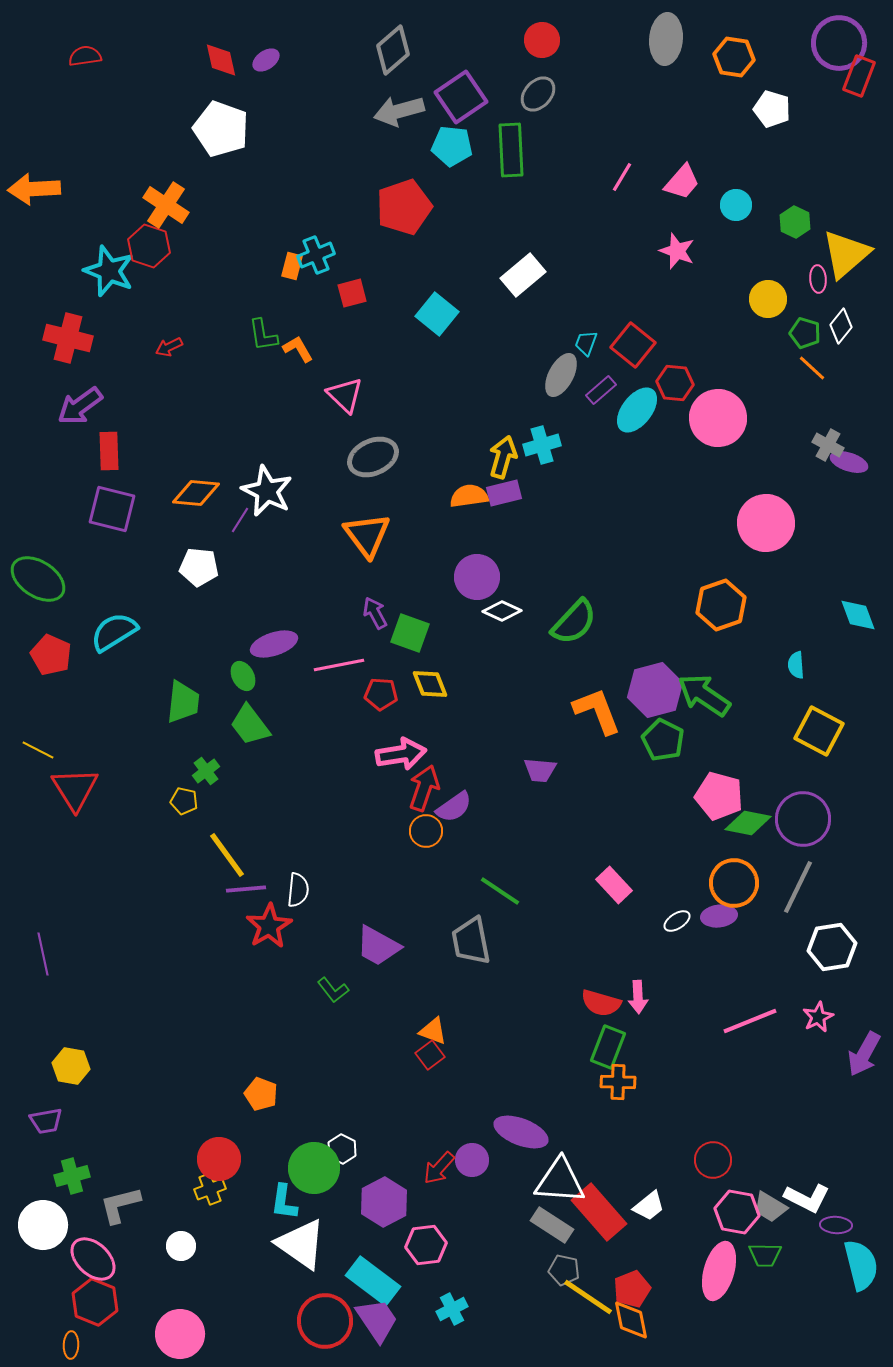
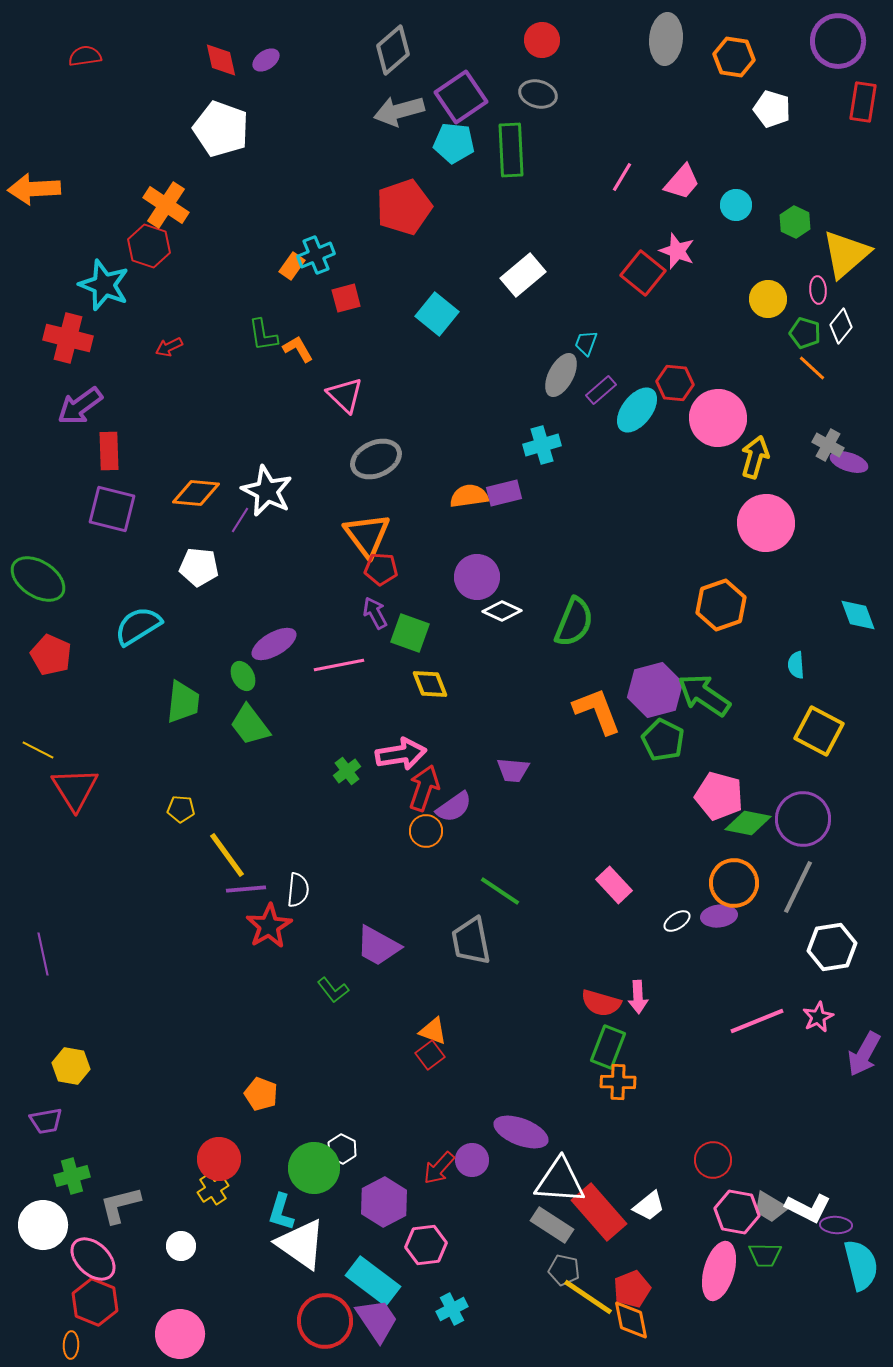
purple circle at (839, 43): moved 1 px left, 2 px up
red rectangle at (859, 76): moved 4 px right, 26 px down; rotated 12 degrees counterclockwise
gray ellipse at (538, 94): rotated 63 degrees clockwise
cyan pentagon at (452, 146): moved 2 px right, 3 px up
orange rectangle at (292, 266): rotated 20 degrees clockwise
cyan star at (109, 271): moved 5 px left, 14 px down
pink ellipse at (818, 279): moved 11 px down
red square at (352, 293): moved 6 px left, 5 px down
red square at (633, 345): moved 10 px right, 72 px up
gray ellipse at (373, 457): moved 3 px right, 2 px down
yellow arrow at (503, 457): moved 252 px right
green semicircle at (574, 622): rotated 21 degrees counterclockwise
cyan semicircle at (114, 632): moved 24 px right, 6 px up
purple ellipse at (274, 644): rotated 12 degrees counterclockwise
red pentagon at (381, 694): moved 125 px up
purple trapezoid at (540, 770): moved 27 px left
green cross at (206, 771): moved 141 px right
yellow pentagon at (184, 801): moved 3 px left, 8 px down; rotated 8 degrees counterclockwise
pink line at (750, 1021): moved 7 px right
yellow cross at (210, 1189): moved 3 px right; rotated 12 degrees counterclockwise
white L-shape at (807, 1198): moved 1 px right, 10 px down
cyan L-shape at (284, 1202): moved 3 px left, 10 px down; rotated 9 degrees clockwise
